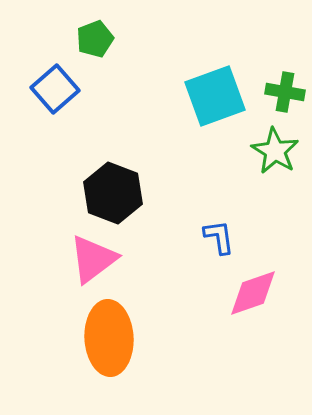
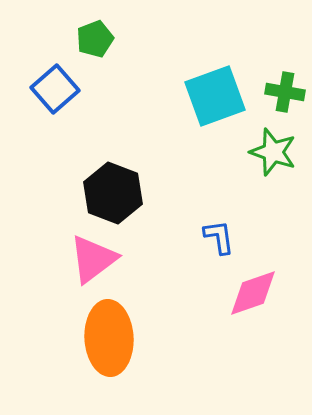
green star: moved 2 px left, 1 px down; rotated 12 degrees counterclockwise
